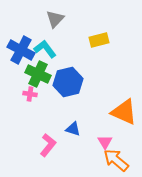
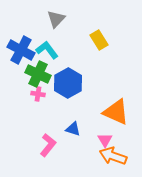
gray triangle: moved 1 px right
yellow rectangle: rotated 72 degrees clockwise
cyan L-shape: moved 2 px right, 1 px down
blue hexagon: moved 1 px down; rotated 16 degrees counterclockwise
pink cross: moved 8 px right
orange triangle: moved 8 px left
pink triangle: moved 2 px up
orange arrow: moved 3 px left, 4 px up; rotated 20 degrees counterclockwise
